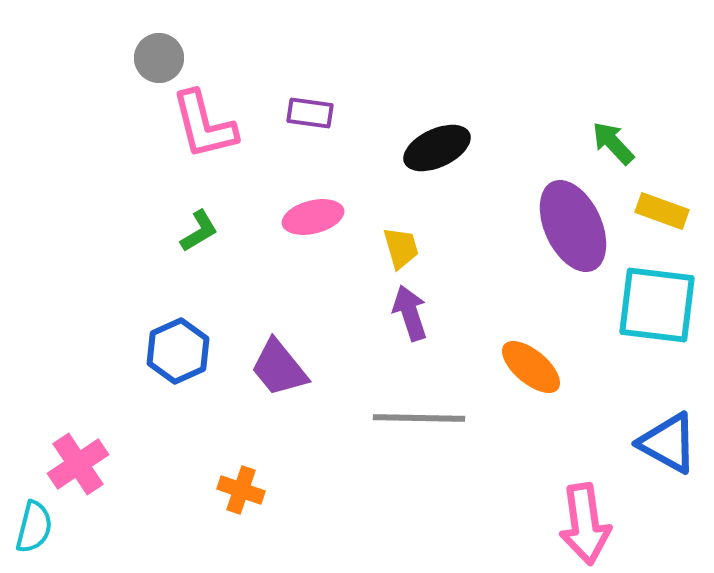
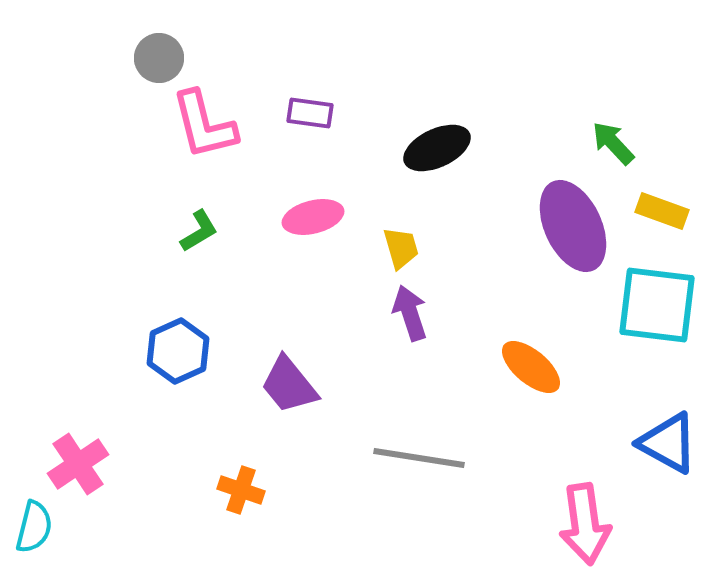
purple trapezoid: moved 10 px right, 17 px down
gray line: moved 40 px down; rotated 8 degrees clockwise
